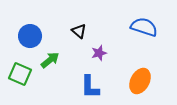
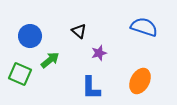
blue L-shape: moved 1 px right, 1 px down
